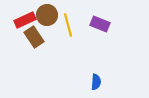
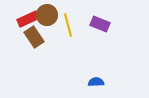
red rectangle: moved 3 px right, 1 px up
blue semicircle: rotated 98 degrees counterclockwise
